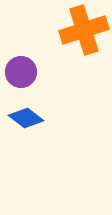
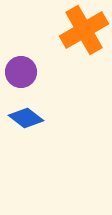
orange cross: rotated 12 degrees counterclockwise
